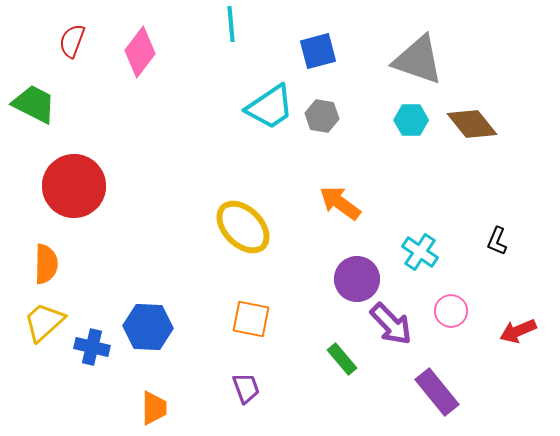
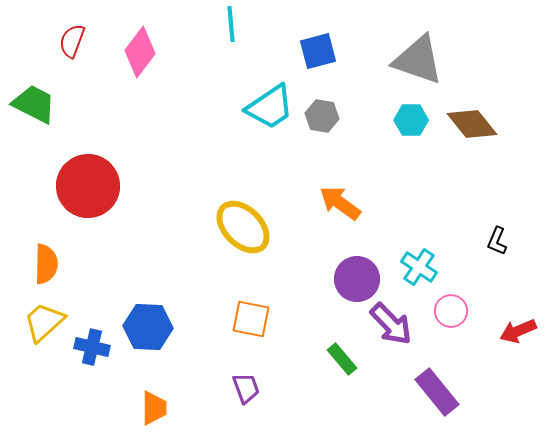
red circle: moved 14 px right
cyan cross: moved 1 px left, 15 px down
